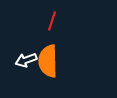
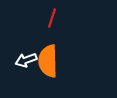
red line: moved 3 px up
